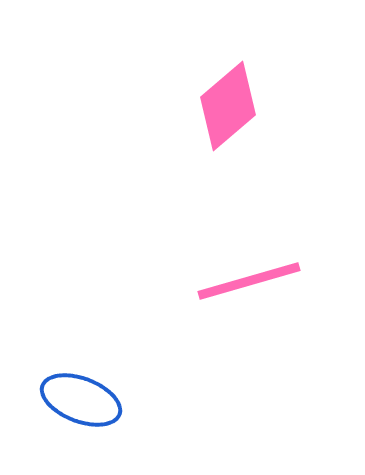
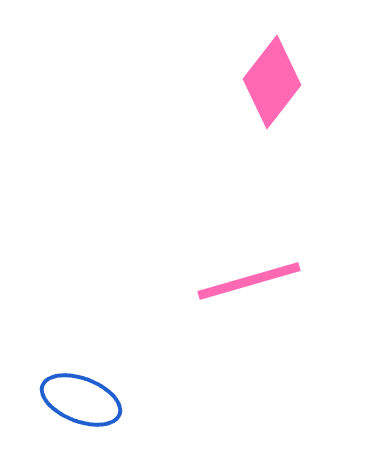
pink diamond: moved 44 px right, 24 px up; rotated 12 degrees counterclockwise
